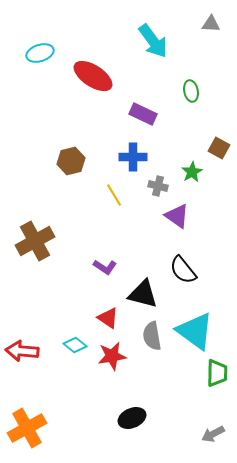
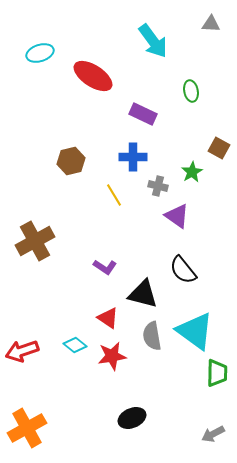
red arrow: rotated 24 degrees counterclockwise
